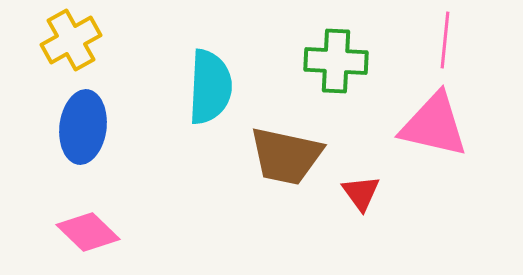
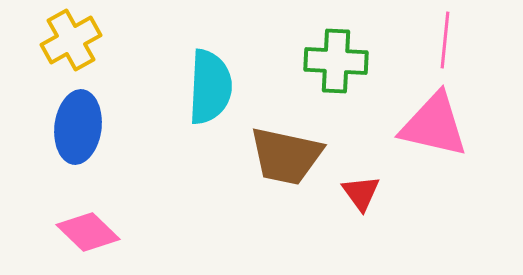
blue ellipse: moved 5 px left
